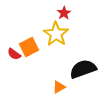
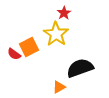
black semicircle: moved 3 px left, 1 px up
